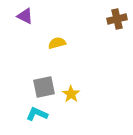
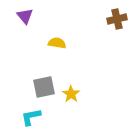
purple triangle: rotated 24 degrees clockwise
yellow semicircle: rotated 24 degrees clockwise
cyan L-shape: moved 6 px left, 3 px down; rotated 35 degrees counterclockwise
